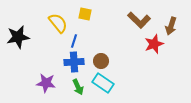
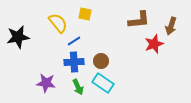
brown L-shape: rotated 50 degrees counterclockwise
blue line: rotated 40 degrees clockwise
